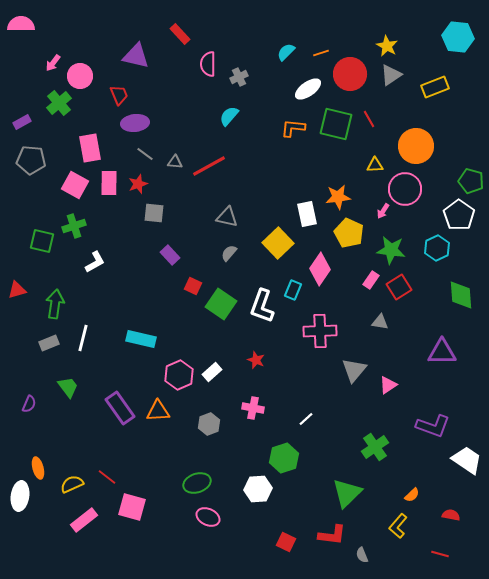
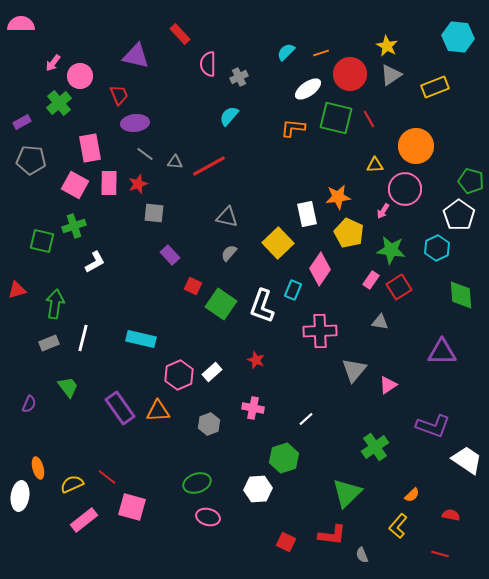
green square at (336, 124): moved 6 px up
pink ellipse at (208, 517): rotated 10 degrees counterclockwise
